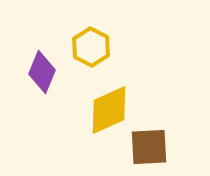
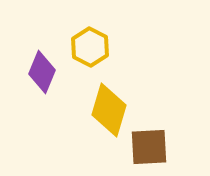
yellow hexagon: moved 1 px left
yellow diamond: rotated 50 degrees counterclockwise
